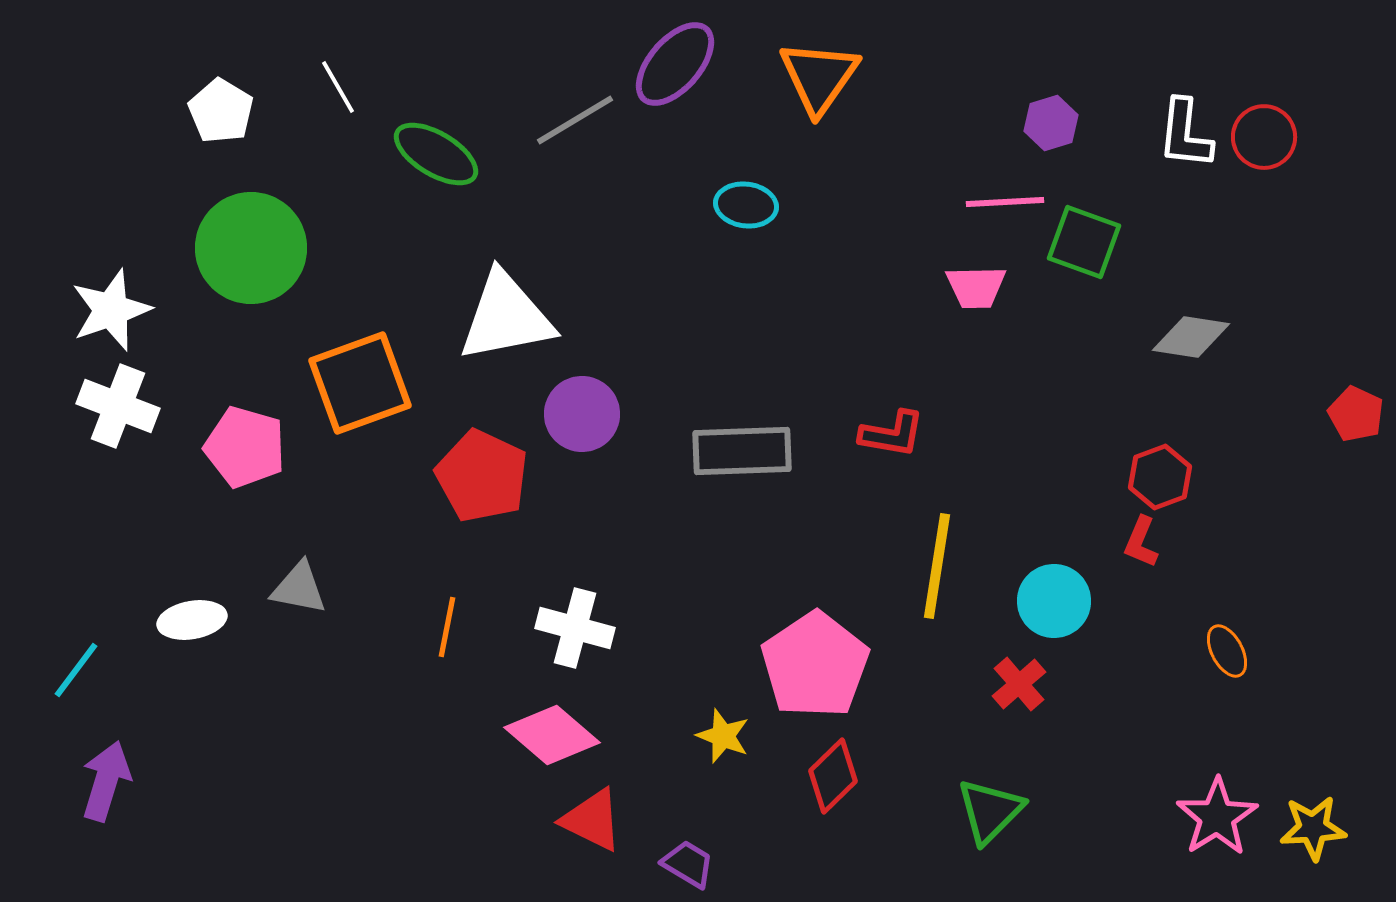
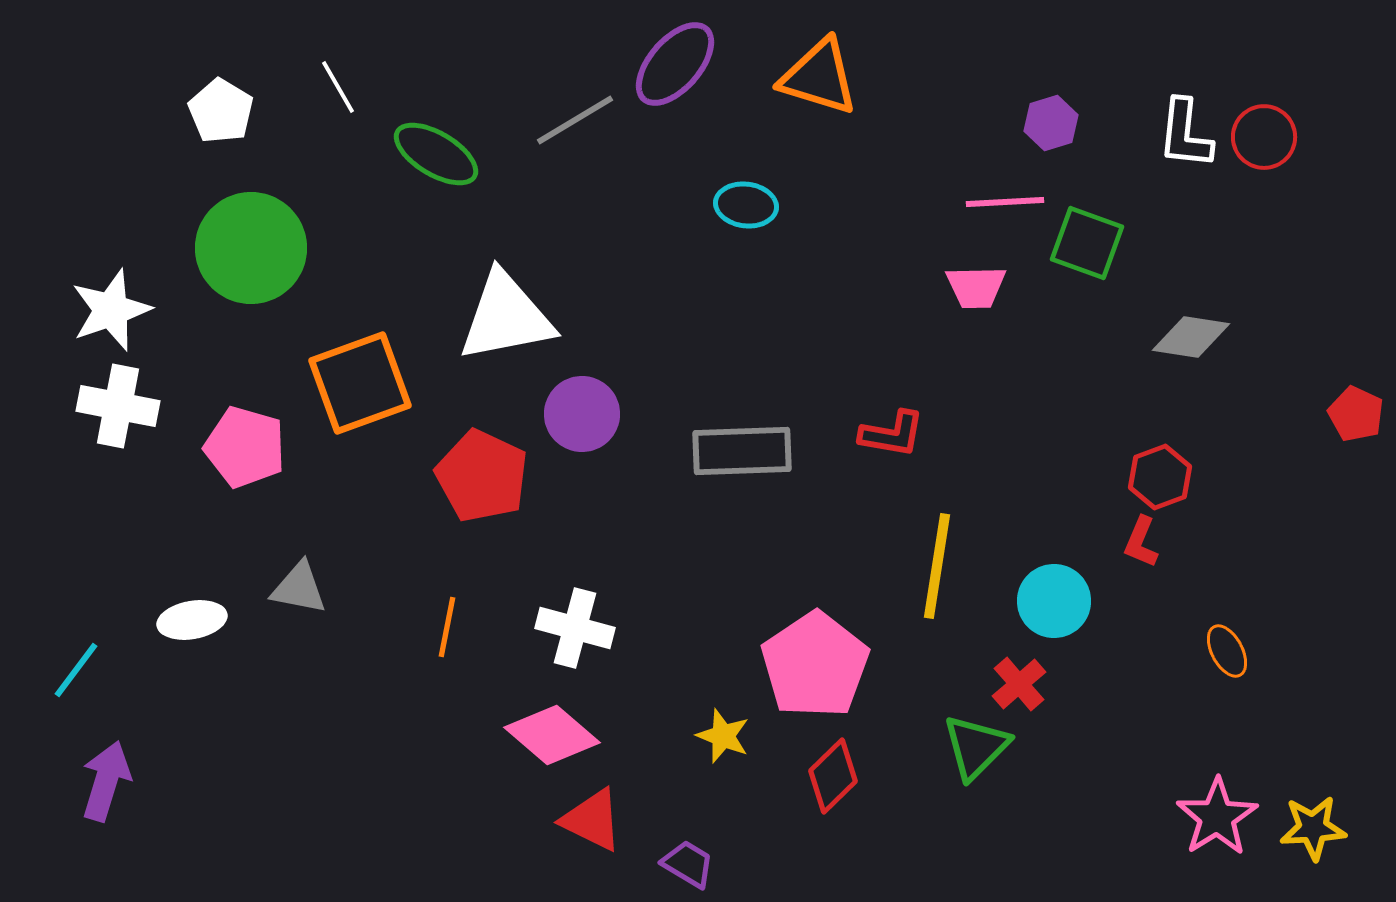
orange triangle at (819, 77): rotated 48 degrees counterclockwise
green square at (1084, 242): moved 3 px right, 1 px down
white cross at (118, 406): rotated 10 degrees counterclockwise
green triangle at (990, 811): moved 14 px left, 64 px up
